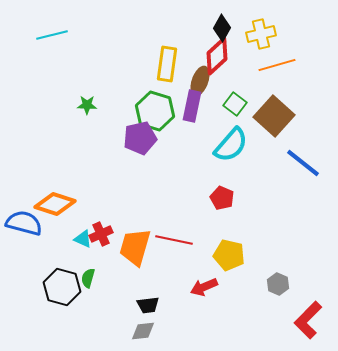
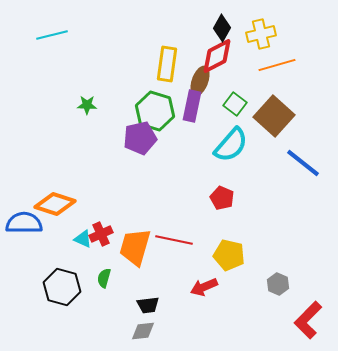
red diamond: rotated 15 degrees clockwise
blue semicircle: rotated 15 degrees counterclockwise
green semicircle: moved 16 px right
